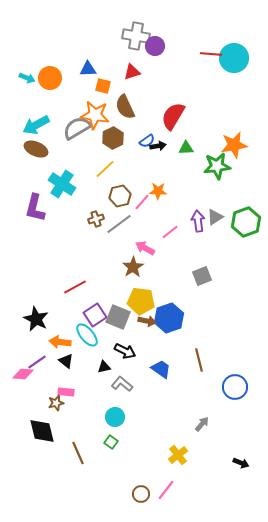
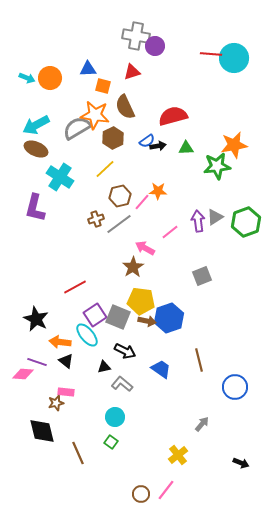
red semicircle at (173, 116): rotated 44 degrees clockwise
cyan cross at (62, 184): moved 2 px left, 7 px up
purple line at (37, 362): rotated 54 degrees clockwise
